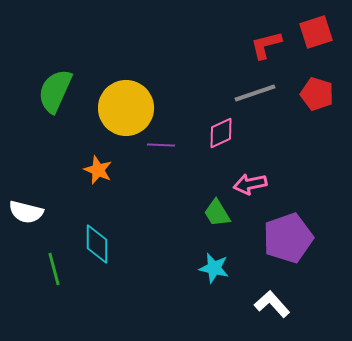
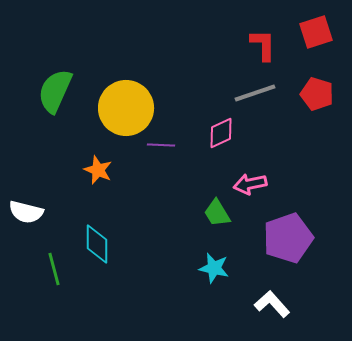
red L-shape: moved 3 px left; rotated 104 degrees clockwise
